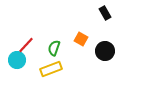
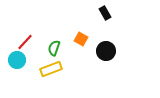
red line: moved 1 px left, 3 px up
black circle: moved 1 px right
